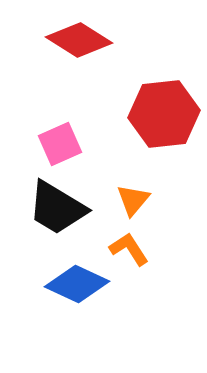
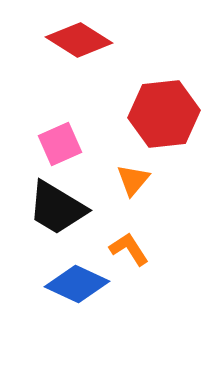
orange triangle: moved 20 px up
